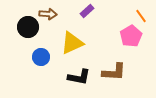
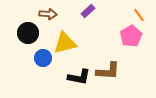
purple rectangle: moved 1 px right
orange line: moved 2 px left, 1 px up
black circle: moved 6 px down
yellow triangle: moved 7 px left; rotated 10 degrees clockwise
blue circle: moved 2 px right, 1 px down
brown L-shape: moved 6 px left, 1 px up
